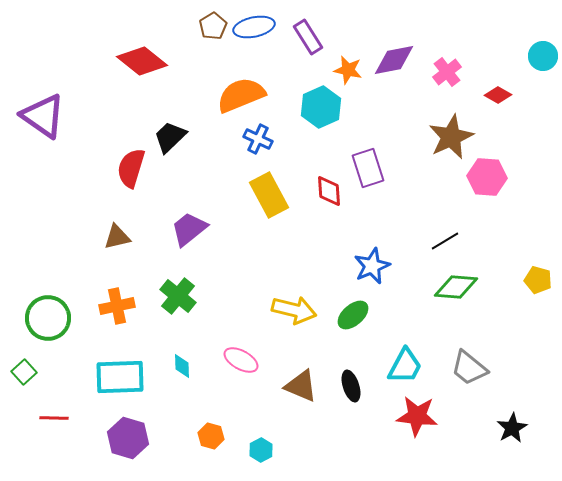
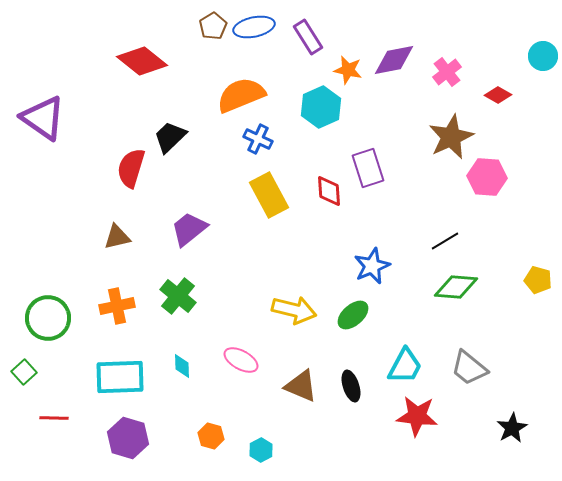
purple triangle at (43, 116): moved 2 px down
